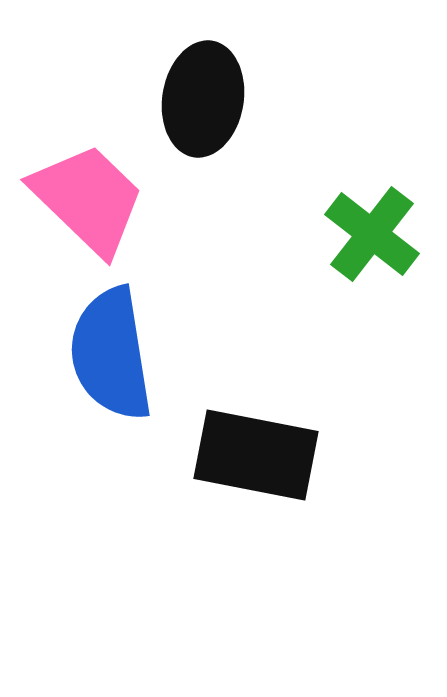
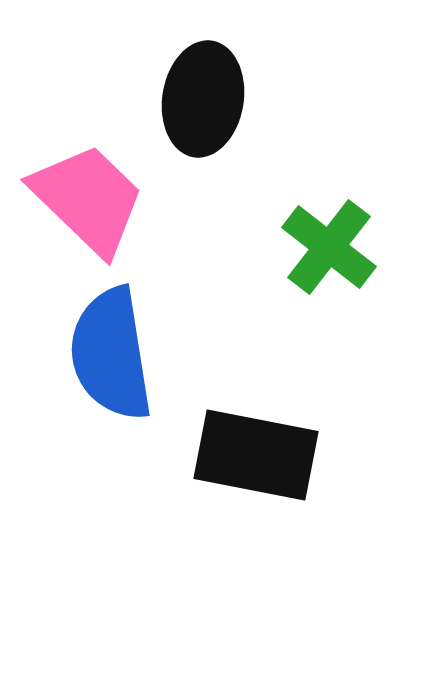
green cross: moved 43 px left, 13 px down
